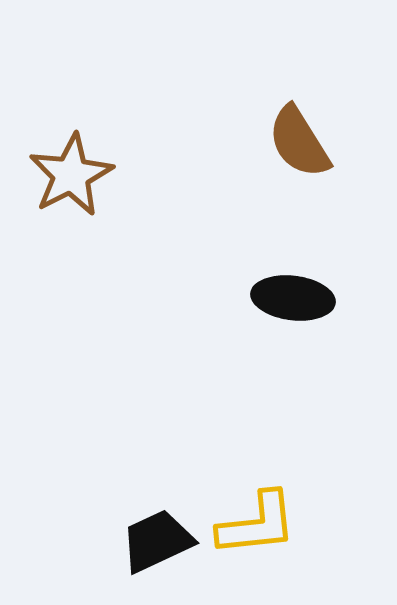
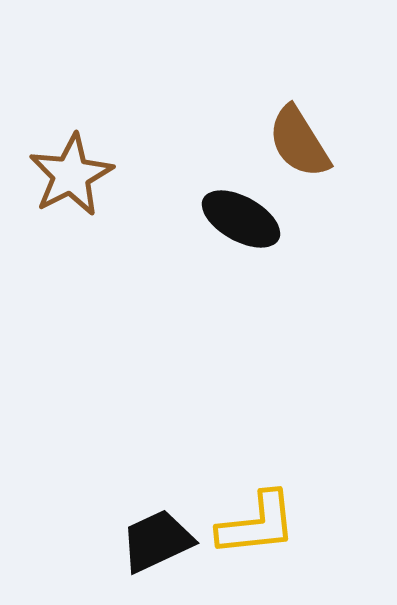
black ellipse: moved 52 px left, 79 px up; rotated 22 degrees clockwise
